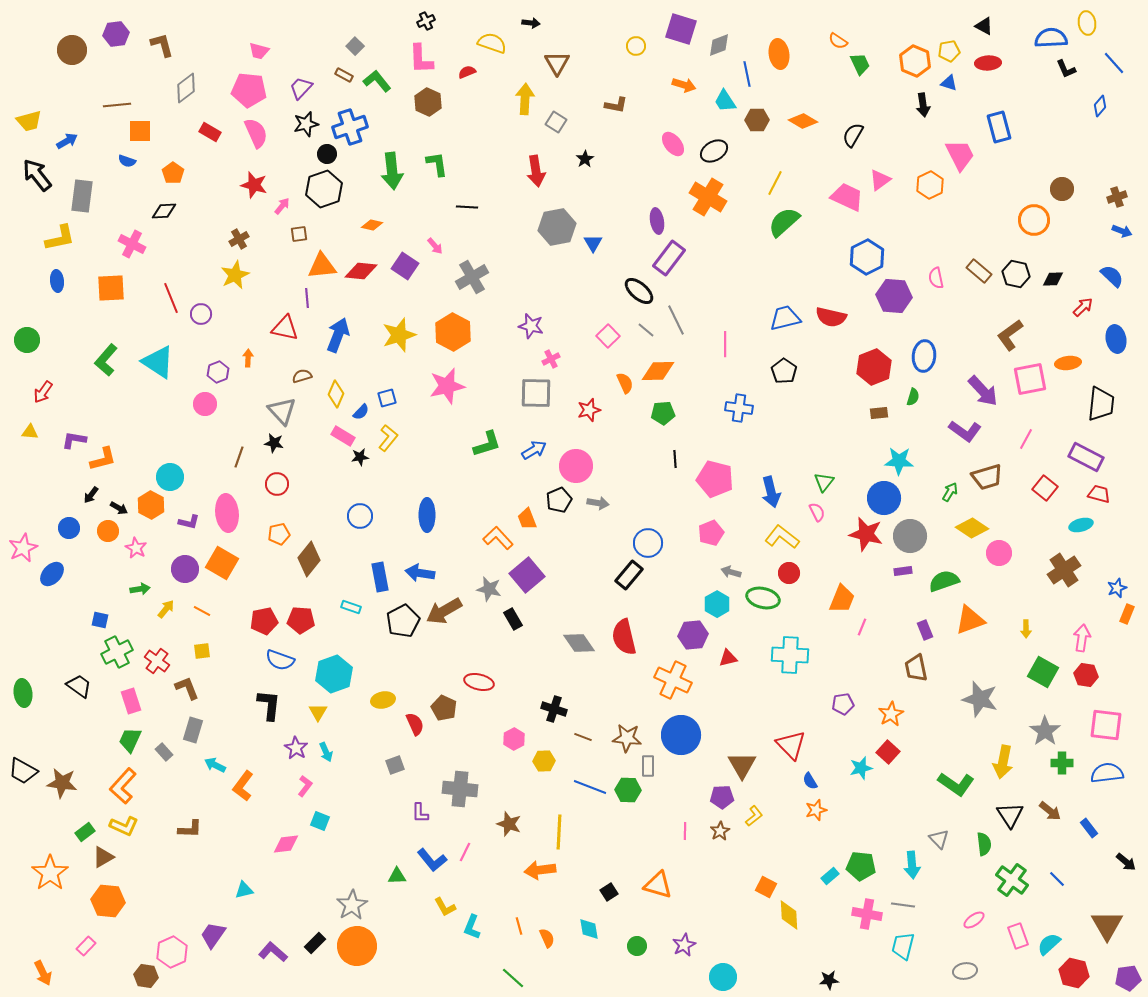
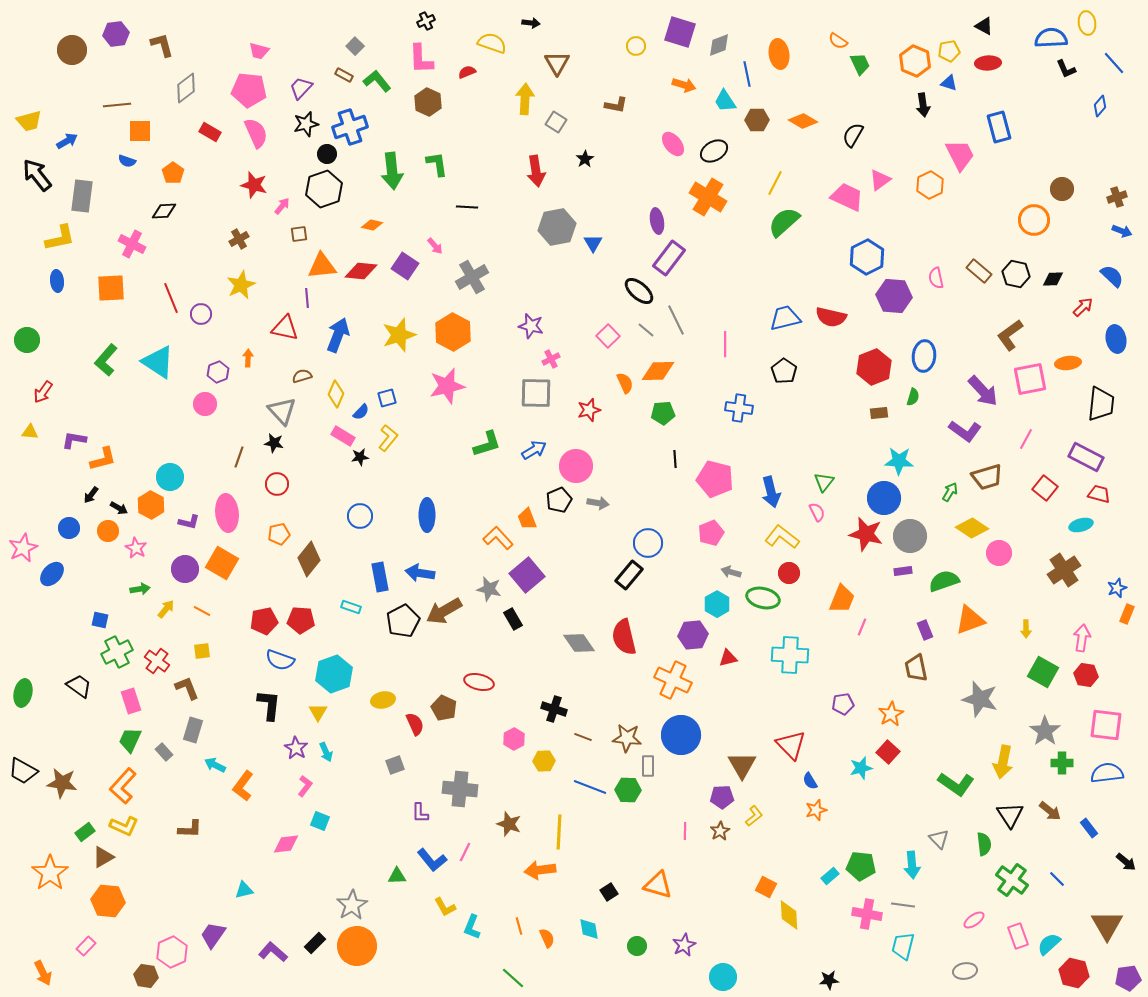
purple square at (681, 29): moved 1 px left, 3 px down
yellow star at (235, 275): moved 6 px right, 10 px down
green ellipse at (23, 693): rotated 20 degrees clockwise
